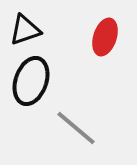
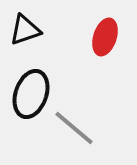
black ellipse: moved 13 px down
gray line: moved 2 px left
